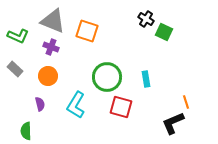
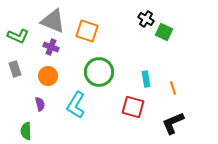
gray rectangle: rotated 28 degrees clockwise
green circle: moved 8 px left, 5 px up
orange line: moved 13 px left, 14 px up
red square: moved 12 px right
